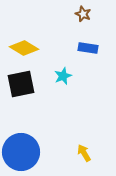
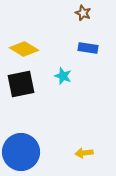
brown star: moved 1 px up
yellow diamond: moved 1 px down
cyan star: rotated 30 degrees counterclockwise
yellow arrow: rotated 66 degrees counterclockwise
